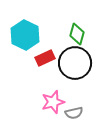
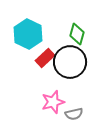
cyan hexagon: moved 3 px right, 1 px up
red rectangle: rotated 18 degrees counterclockwise
black circle: moved 5 px left, 1 px up
gray semicircle: moved 1 px down
